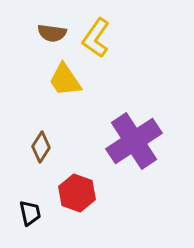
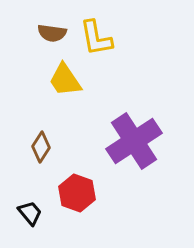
yellow L-shape: rotated 45 degrees counterclockwise
black trapezoid: rotated 28 degrees counterclockwise
